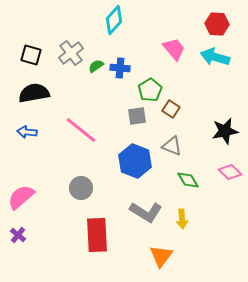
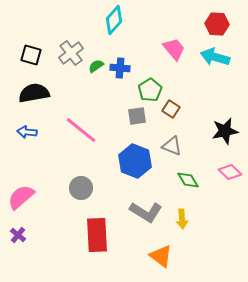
orange triangle: rotated 30 degrees counterclockwise
